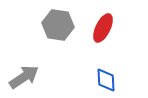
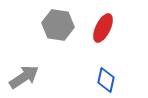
blue diamond: rotated 15 degrees clockwise
